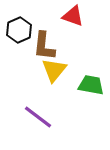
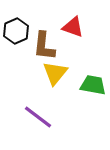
red triangle: moved 11 px down
black hexagon: moved 3 px left, 1 px down
yellow triangle: moved 1 px right, 3 px down
green trapezoid: moved 2 px right
